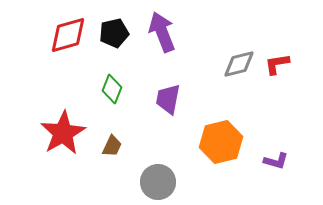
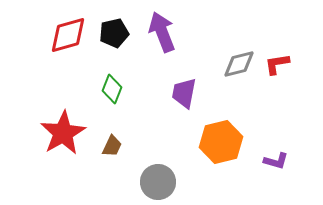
purple trapezoid: moved 16 px right, 6 px up
